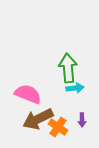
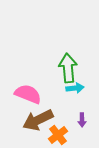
brown arrow: moved 1 px down
orange cross: moved 8 px down; rotated 18 degrees clockwise
